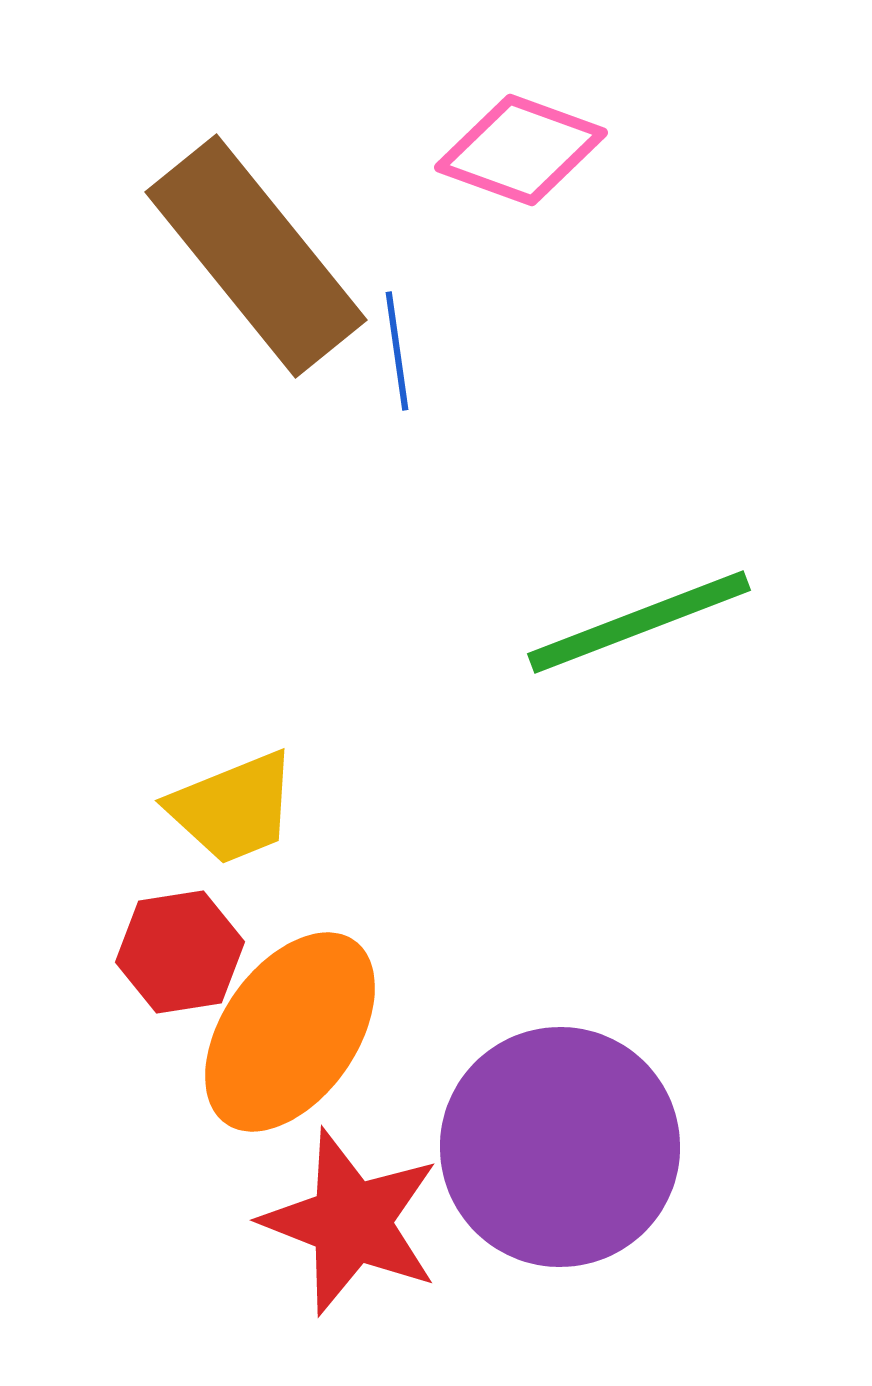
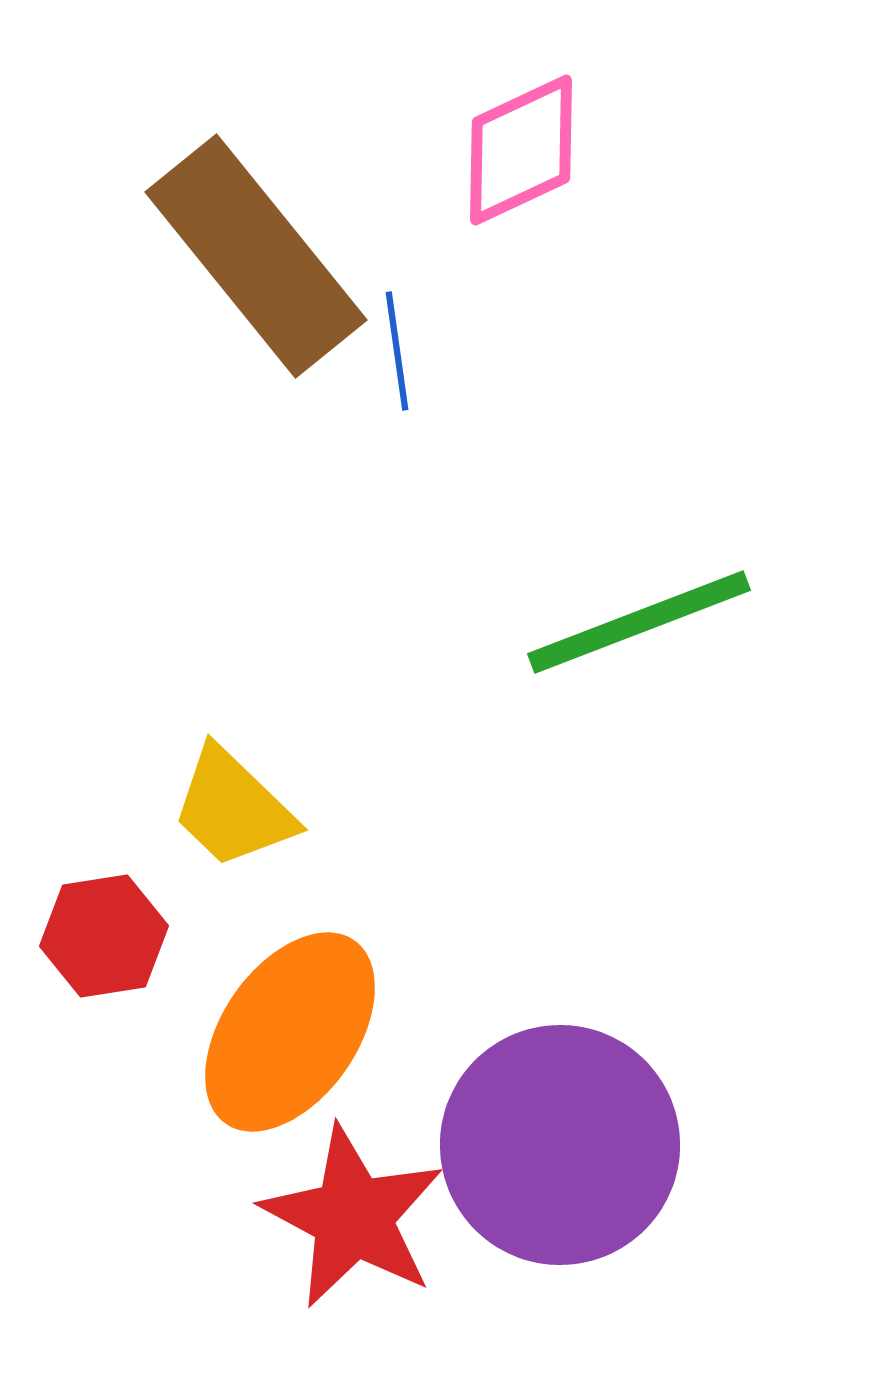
pink diamond: rotated 45 degrees counterclockwise
yellow trapezoid: rotated 66 degrees clockwise
red hexagon: moved 76 px left, 16 px up
purple circle: moved 2 px up
red star: moved 2 px right, 5 px up; rotated 7 degrees clockwise
